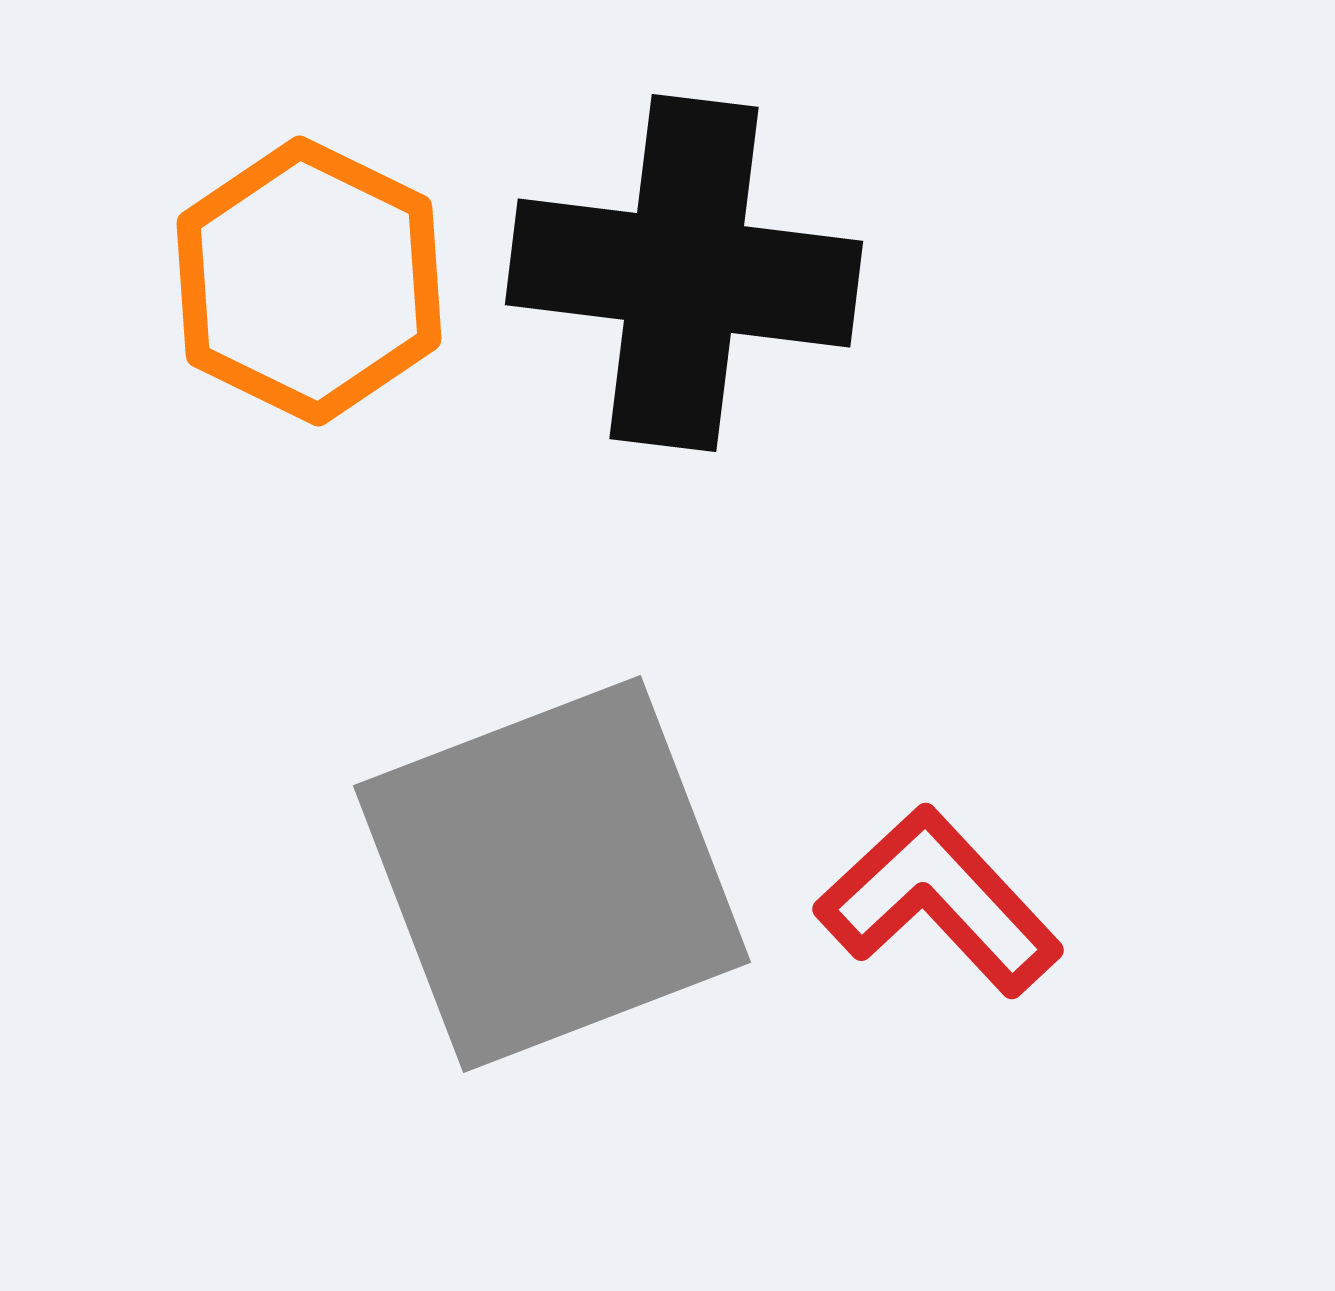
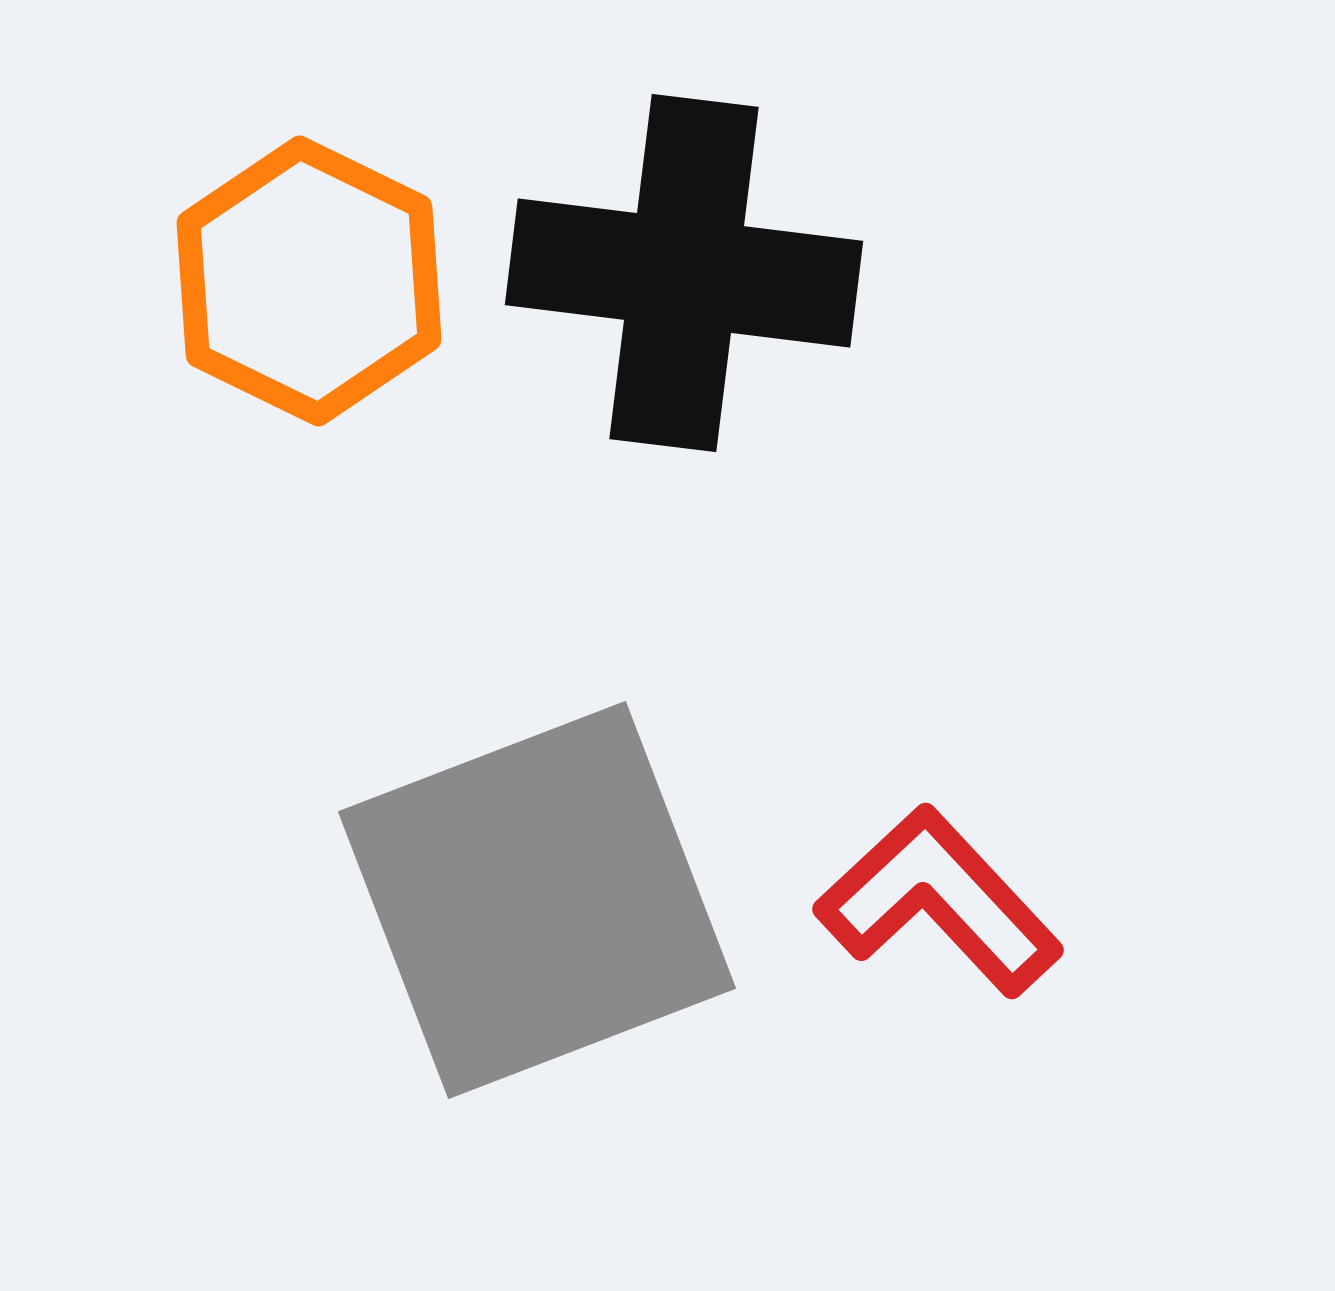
gray square: moved 15 px left, 26 px down
